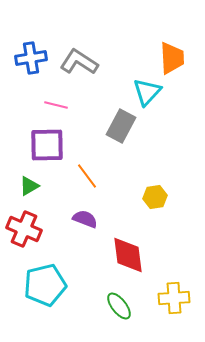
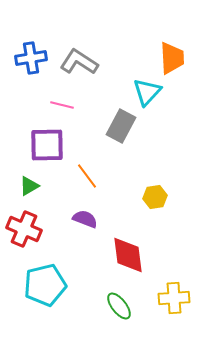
pink line: moved 6 px right
